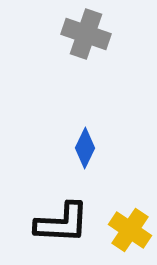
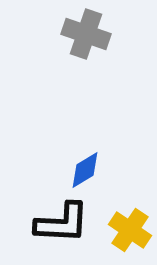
blue diamond: moved 22 px down; rotated 33 degrees clockwise
